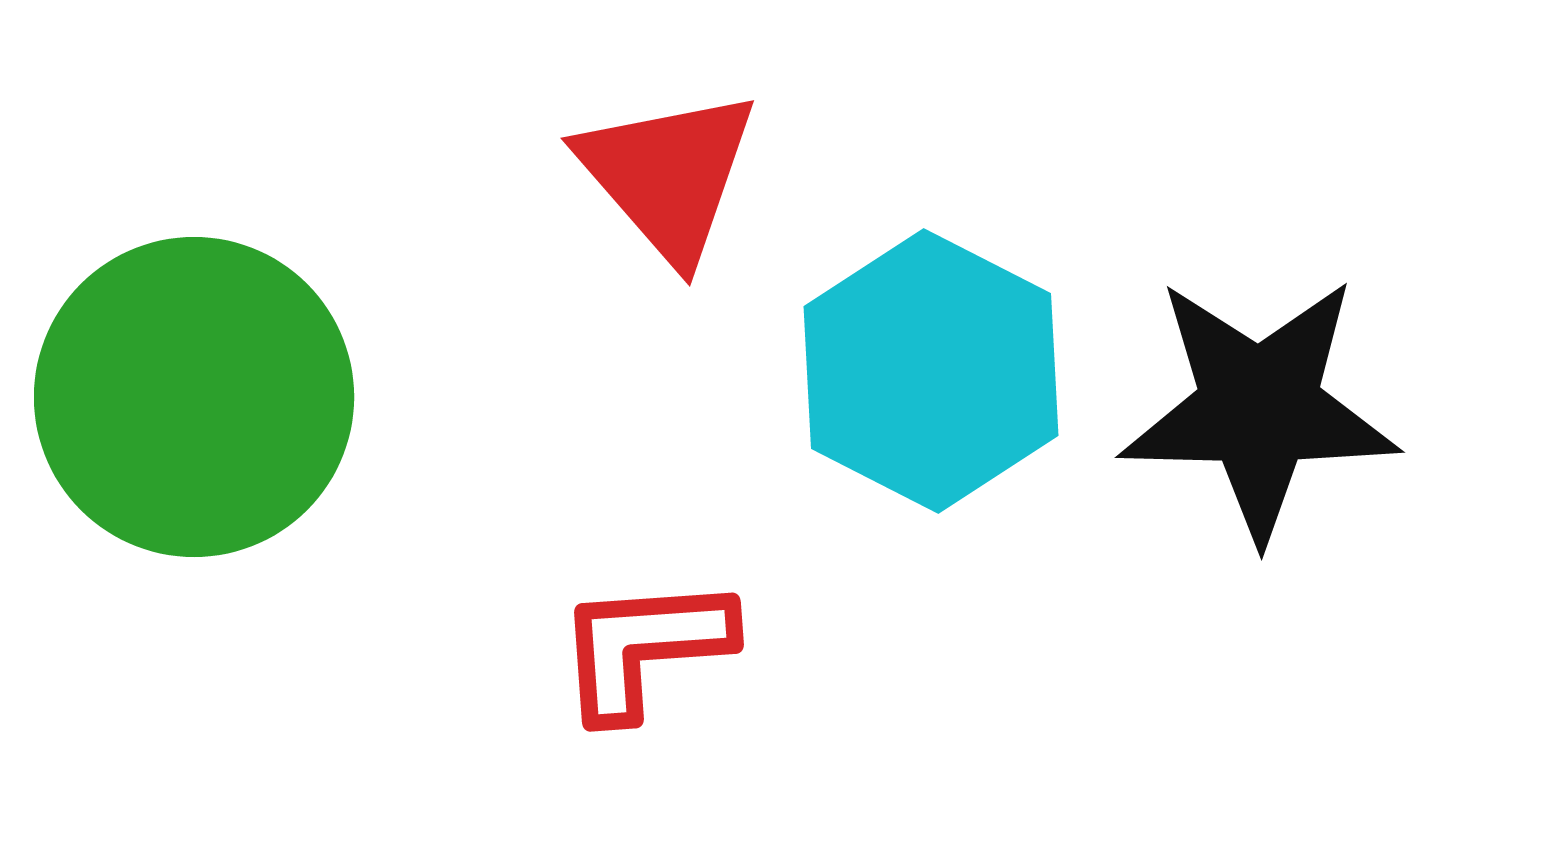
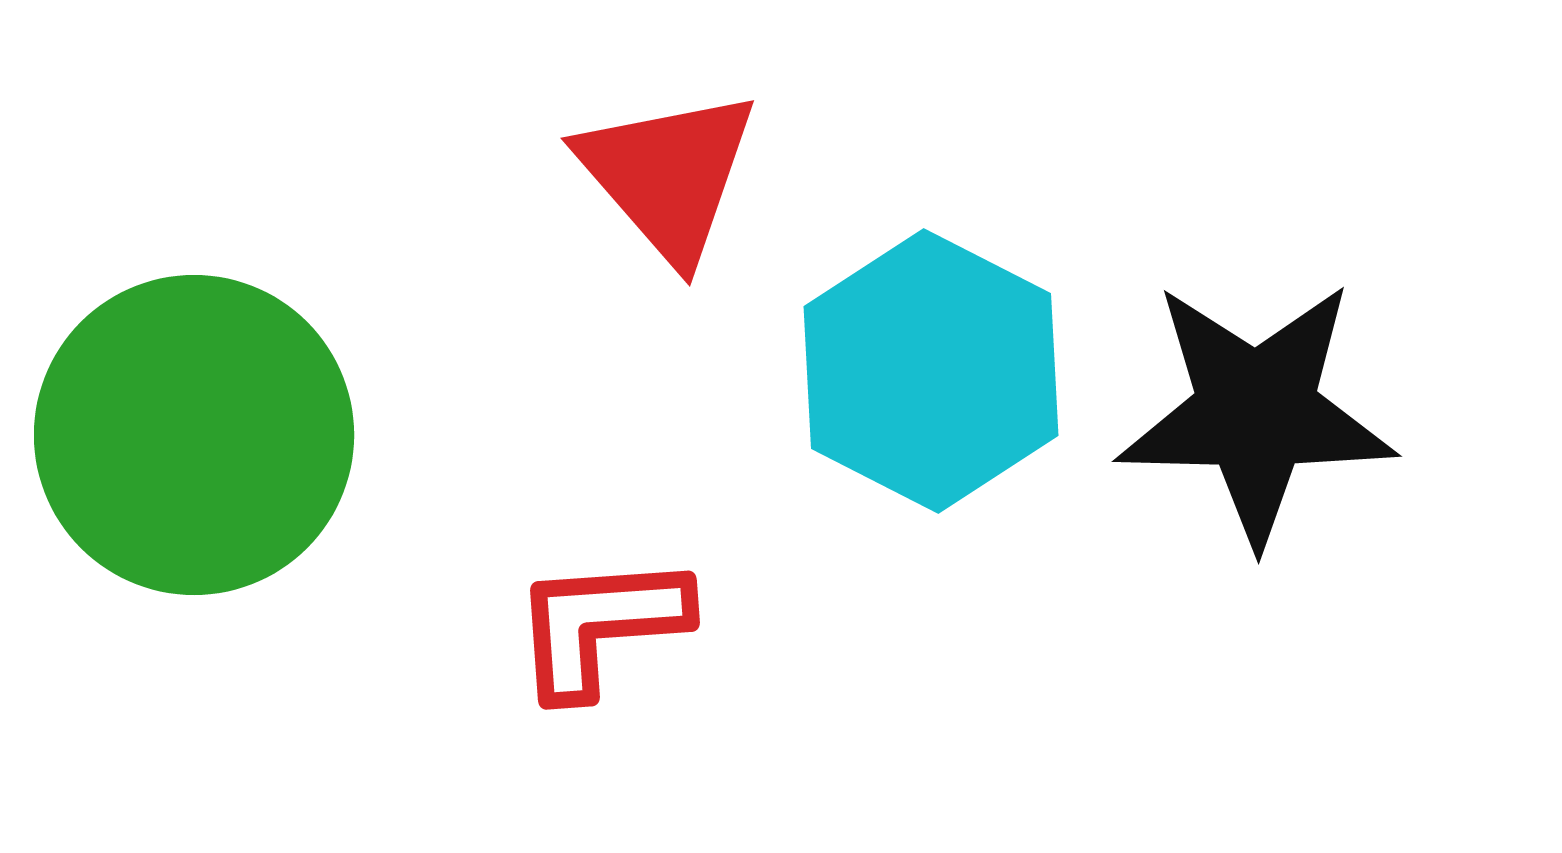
green circle: moved 38 px down
black star: moved 3 px left, 4 px down
red L-shape: moved 44 px left, 22 px up
